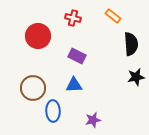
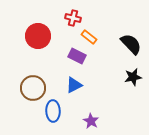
orange rectangle: moved 24 px left, 21 px down
black semicircle: rotated 40 degrees counterclockwise
black star: moved 3 px left
blue triangle: rotated 24 degrees counterclockwise
purple star: moved 2 px left, 1 px down; rotated 28 degrees counterclockwise
